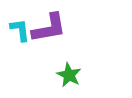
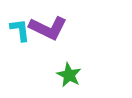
purple L-shape: moved 1 px left; rotated 36 degrees clockwise
